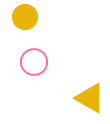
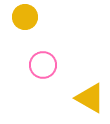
pink circle: moved 9 px right, 3 px down
